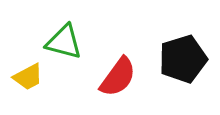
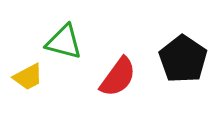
black pentagon: rotated 21 degrees counterclockwise
